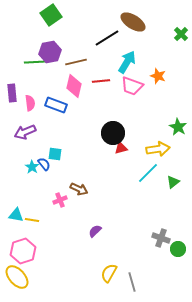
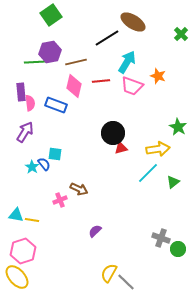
purple rectangle: moved 9 px right, 1 px up
purple arrow: rotated 145 degrees clockwise
gray line: moved 6 px left; rotated 30 degrees counterclockwise
